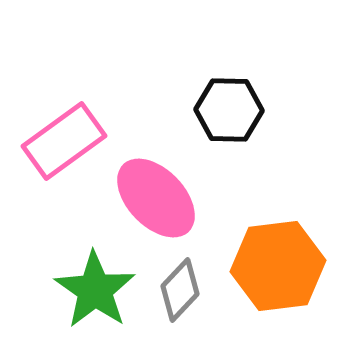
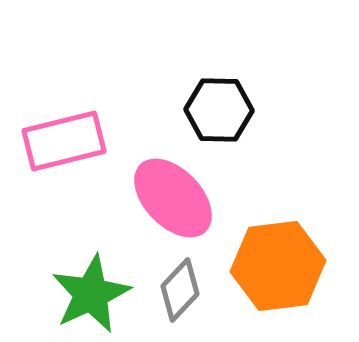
black hexagon: moved 10 px left
pink rectangle: rotated 22 degrees clockwise
pink ellipse: moved 17 px right
green star: moved 4 px left, 4 px down; rotated 12 degrees clockwise
